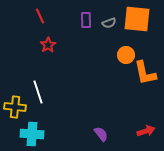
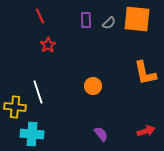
gray semicircle: rotated 24 degrees counterclockwise
orange circle: moved 33 px left, 31 px down
